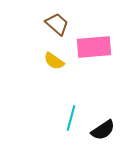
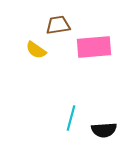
brown trapezoid: moved 1 px right, 1 px down; rotated 50 degrees counterclockwise
yellow semicircle: moved 18 px left, 11 px up
black semicircle: moved 1 px right; rotated 30 degrees clockwise
